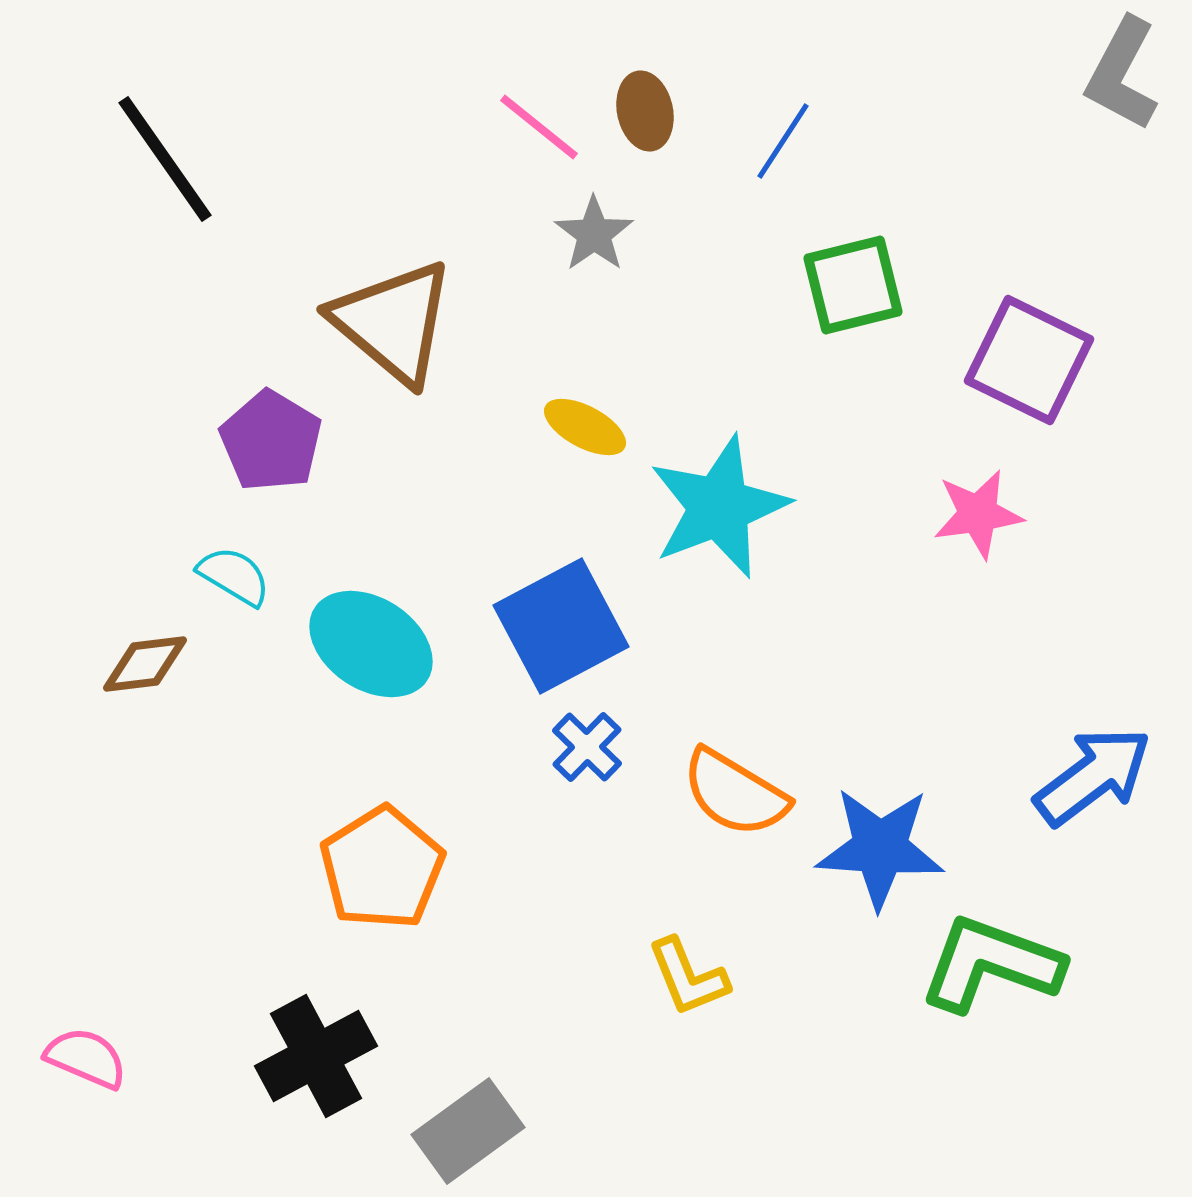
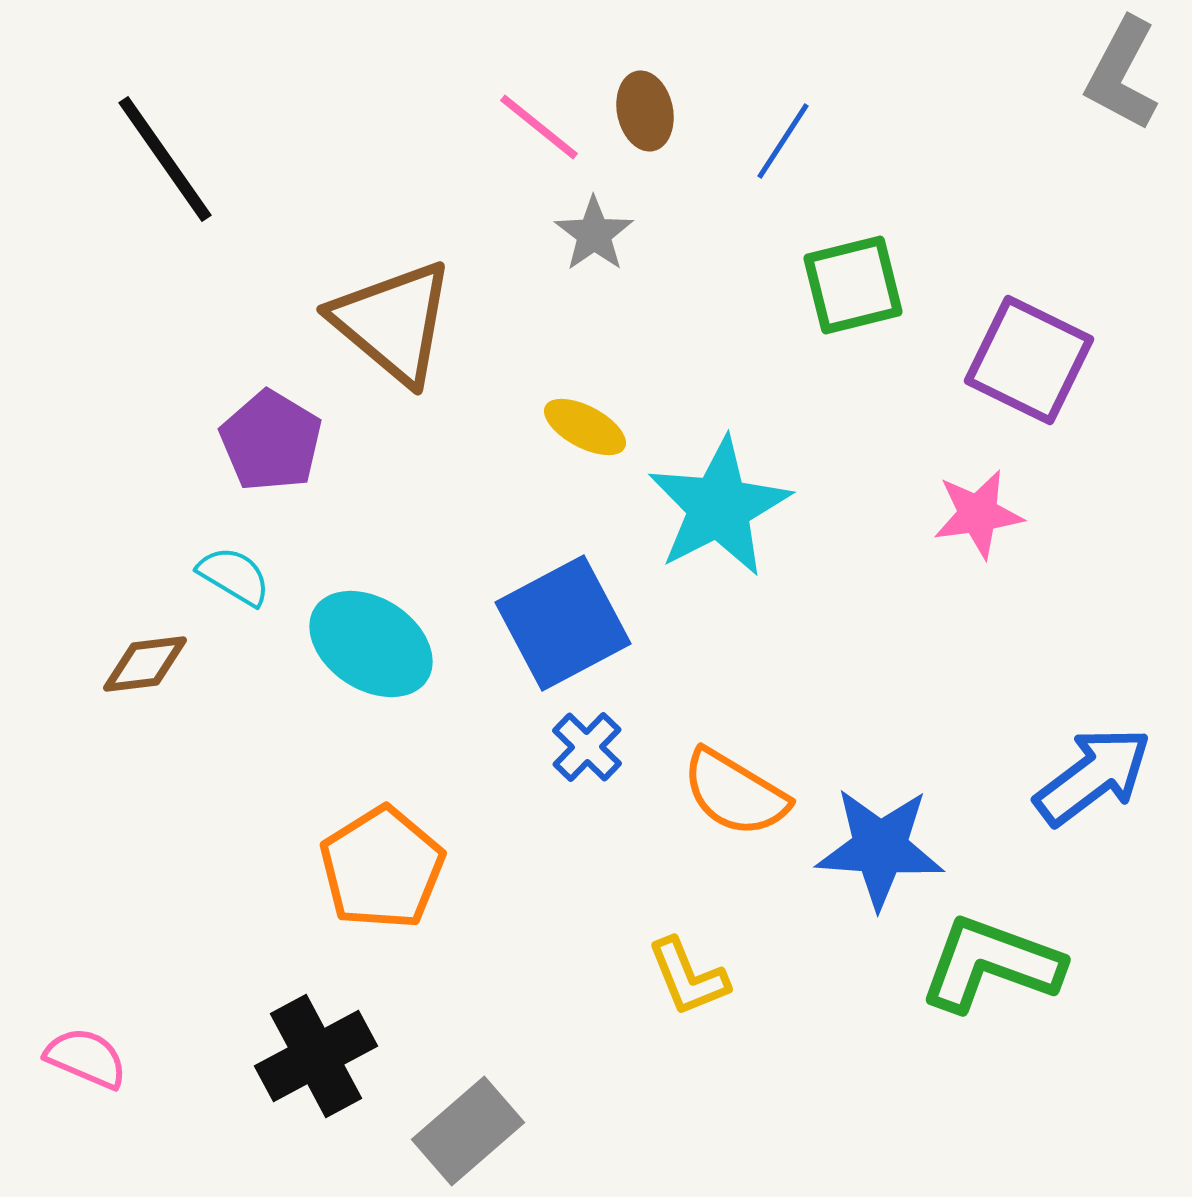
cyan star: rotated 6 degrees counterclockwise
blue square: moved 2 px right, 3 px up
gray rectangle: rotated 5 degrees counterclockwise
